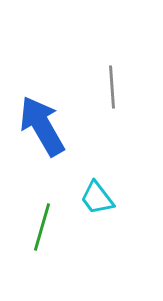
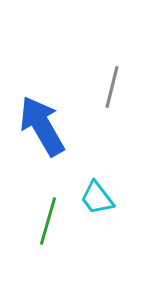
gray line: rotated 18 degrees clockwise
green line: moved 6 px right, 6 px up
